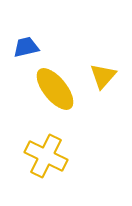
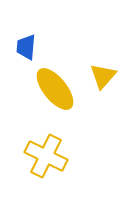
blue trapezoid: rotated 72 degrees counterclockwise
